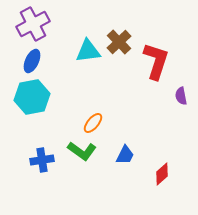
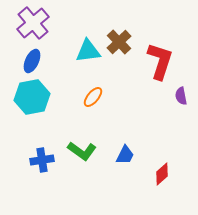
purple cross: moved 1 px up; rotated 12 degrees counterclockwise
red L-shape: moved 4 px right
orange ellipse: moved 26 px up
